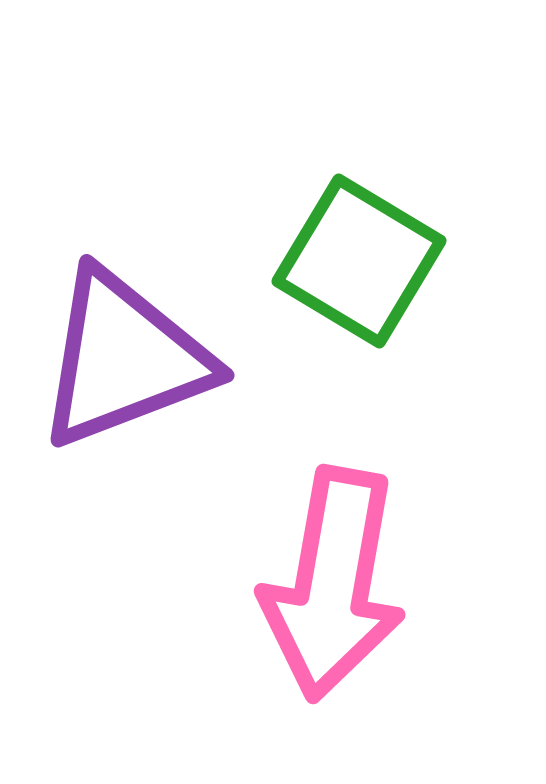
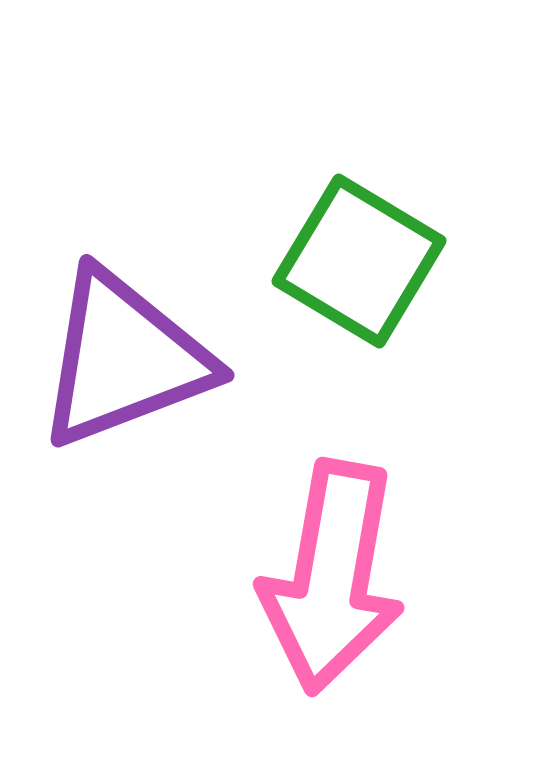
pink arrow: moved 1 px left, 7 px up
